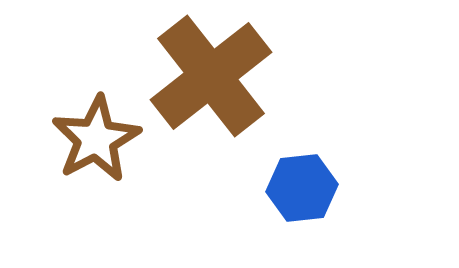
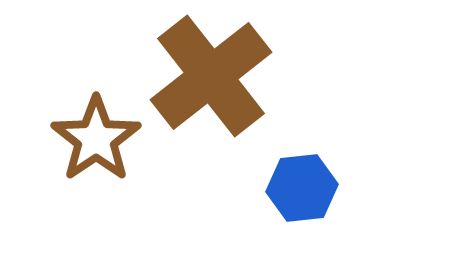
brown star: rotated 6 degrees counterclockwise
